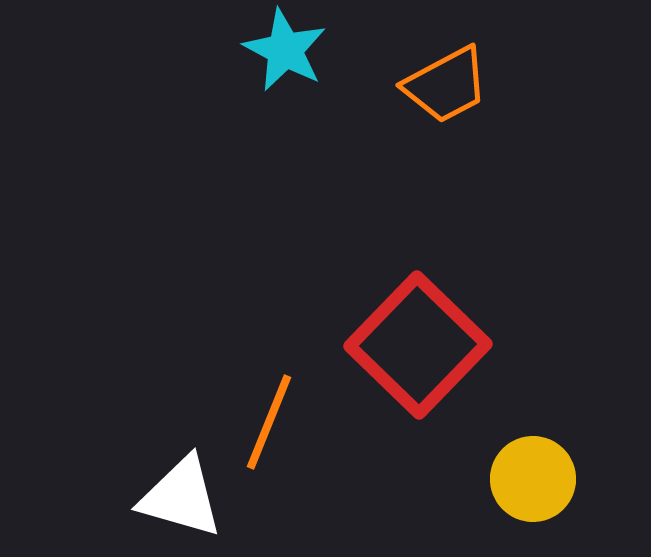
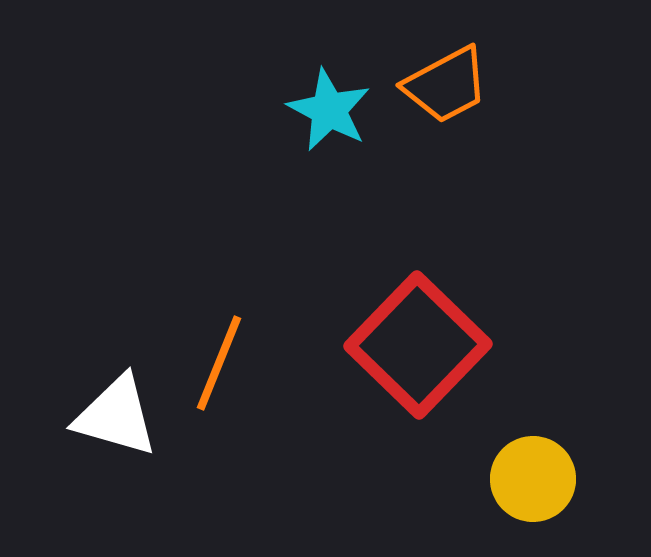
cyan star: moved 44 px right, 60 px down
orange line: moved 50 px left, 59 px up
white triangle: moved 65 px left, 81 px up
